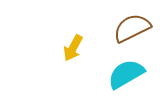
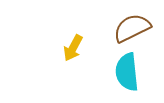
cyan semicircle: moved 1 px right, 2 px up; rotated 66 degrees counterclockwise
